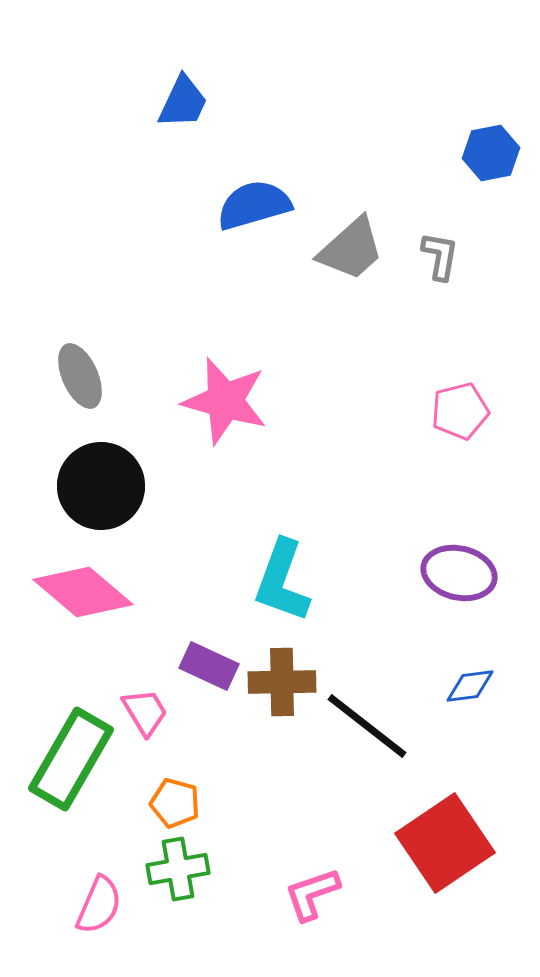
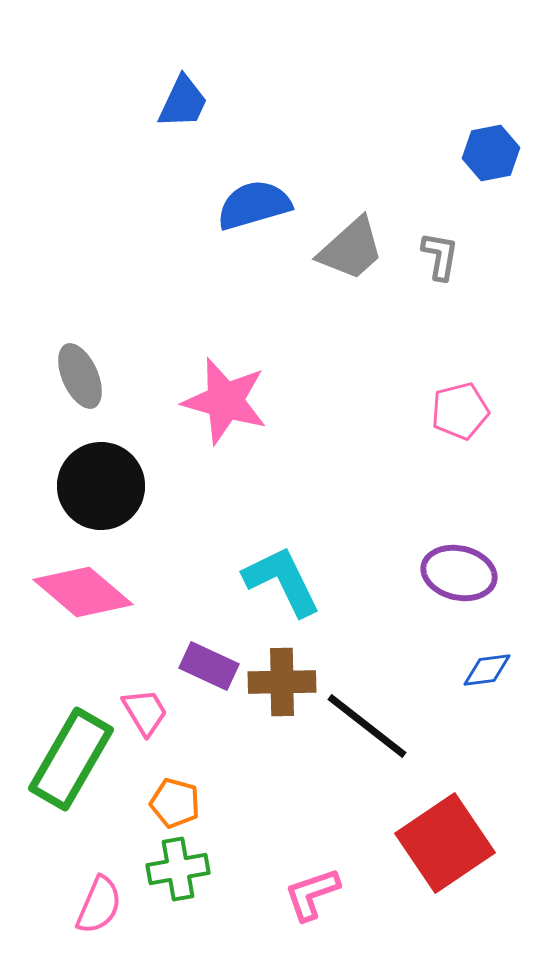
cyan L-shape: rotated 134 degrees clockwise
blue diamond: moved 17 px right, 16 px up
